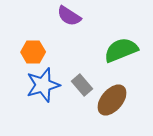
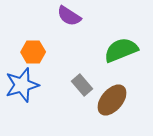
blue star: moved 21 px left
